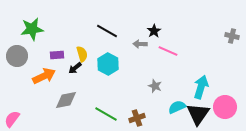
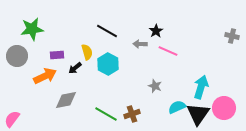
black star: moved 2 px right
yellow semicircle: moved 5 px right, 2 px up
orange arrow: moved 1 px right
pink circle: moved 1 px left, 1 px down
brown cross: moved 5 px left, 4 px up
